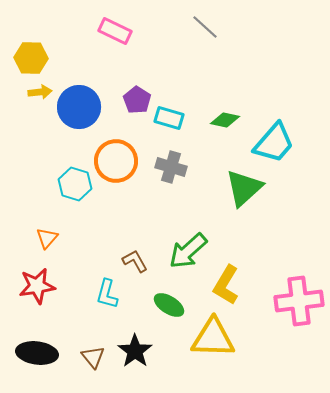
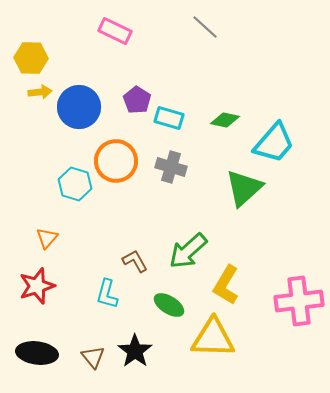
red star: rotated 9 degrees counterclockwise
